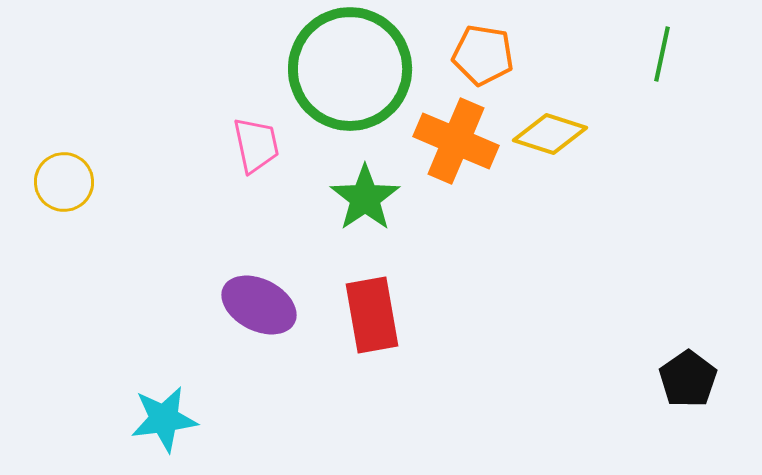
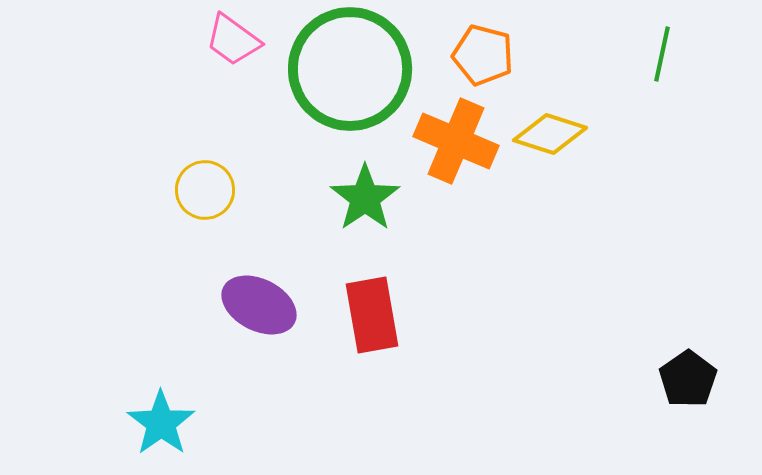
orange pentagon: rotated 6 degrees clockwise
pink trapezoid: moved 23 px left, 105 px up; rotated 138 degrees clockwise
yellow circle: moved 141 px right, 8 px down
cyan star: moved 3 px left, 4 px down; rotated 28 degrees counterclockwise
